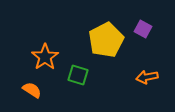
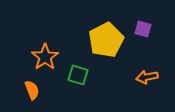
purple square: rotated 12 degrees counterclockwise
orange semicircle: rotated 36 degrees clockwise
